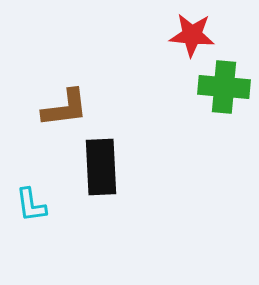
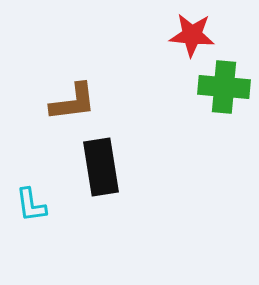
brown L-shape: moved 8 px right, 6 px up
black rectangle: rotated 6 degrees counterclockwise
